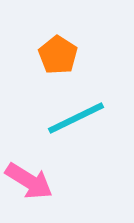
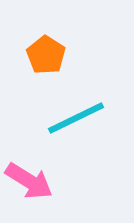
orange pentagon: moved 12 px left
